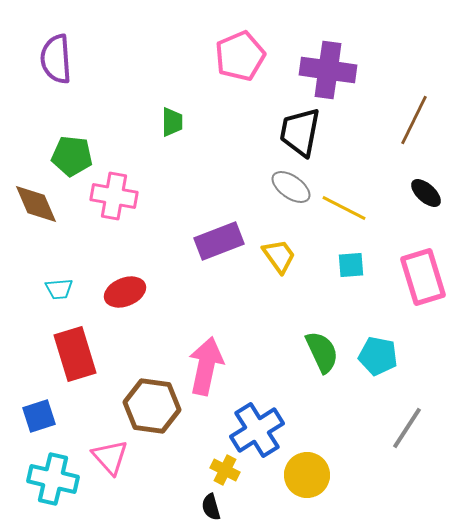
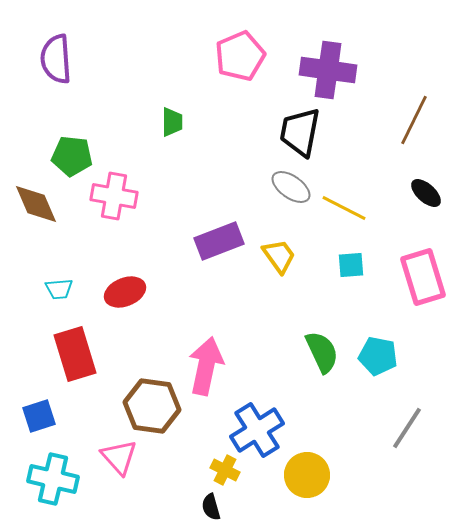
pink triangle: moved 9 px right
